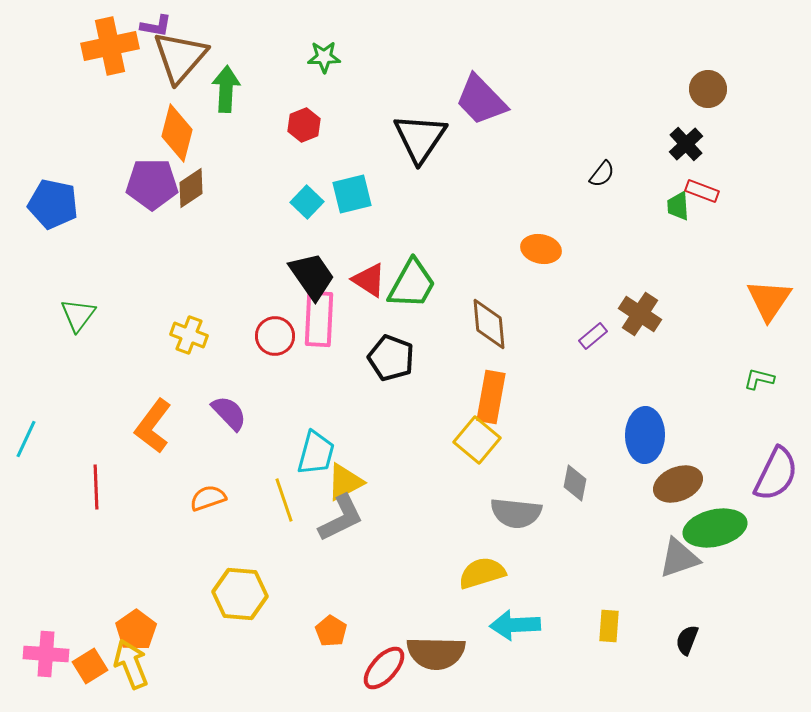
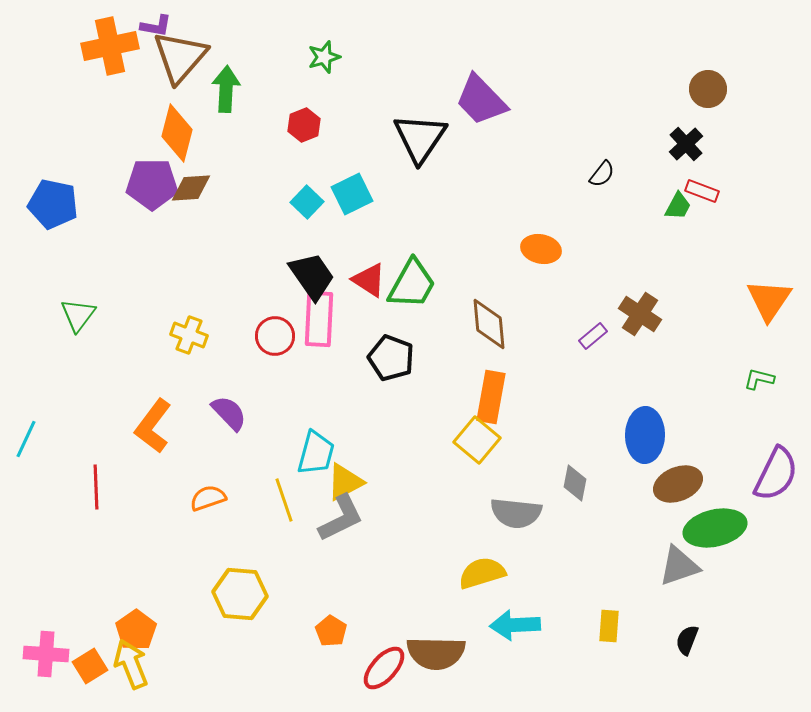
green star at (324, 57): rotated 16 degrees counterclockwise
brown diamond at (191, 188): rotated 30 degrees clockwise
cyan square at (352, 194): rotated 12 degrees counterclockwise
green trapezoid at (678, 206): rotated 148 degrees counterclockwise
gray triangle at (679, 558): moved 8 px down
